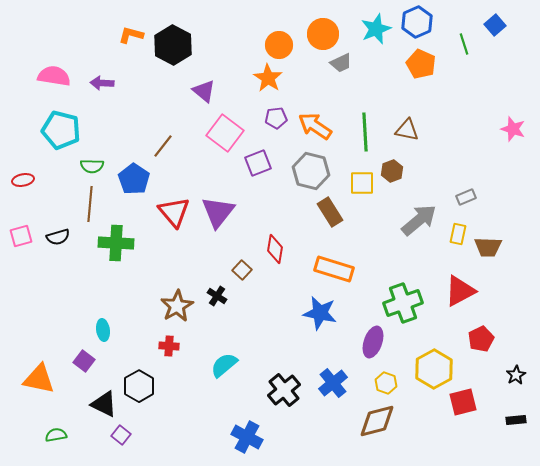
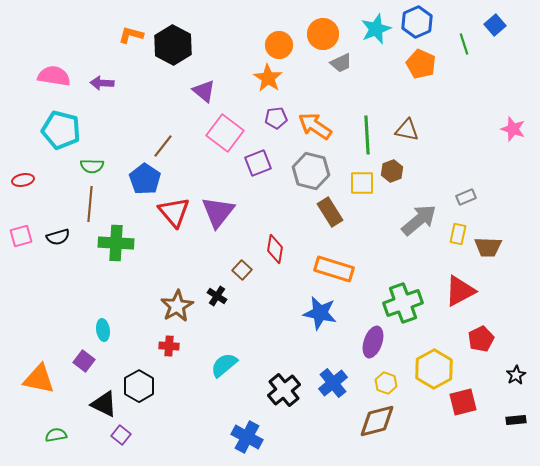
green line at (365, 132): moved 2 px right, 3 px down
blue pentagon at (134, 179): moved 11 px right
